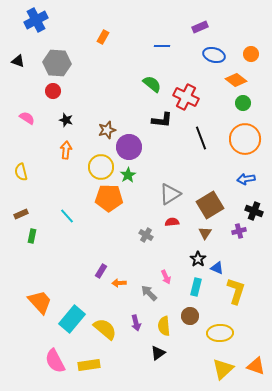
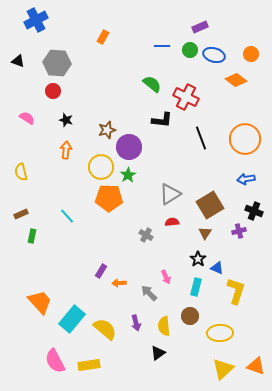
green circle at (243, 103): moved 53 px left, 53 px up
